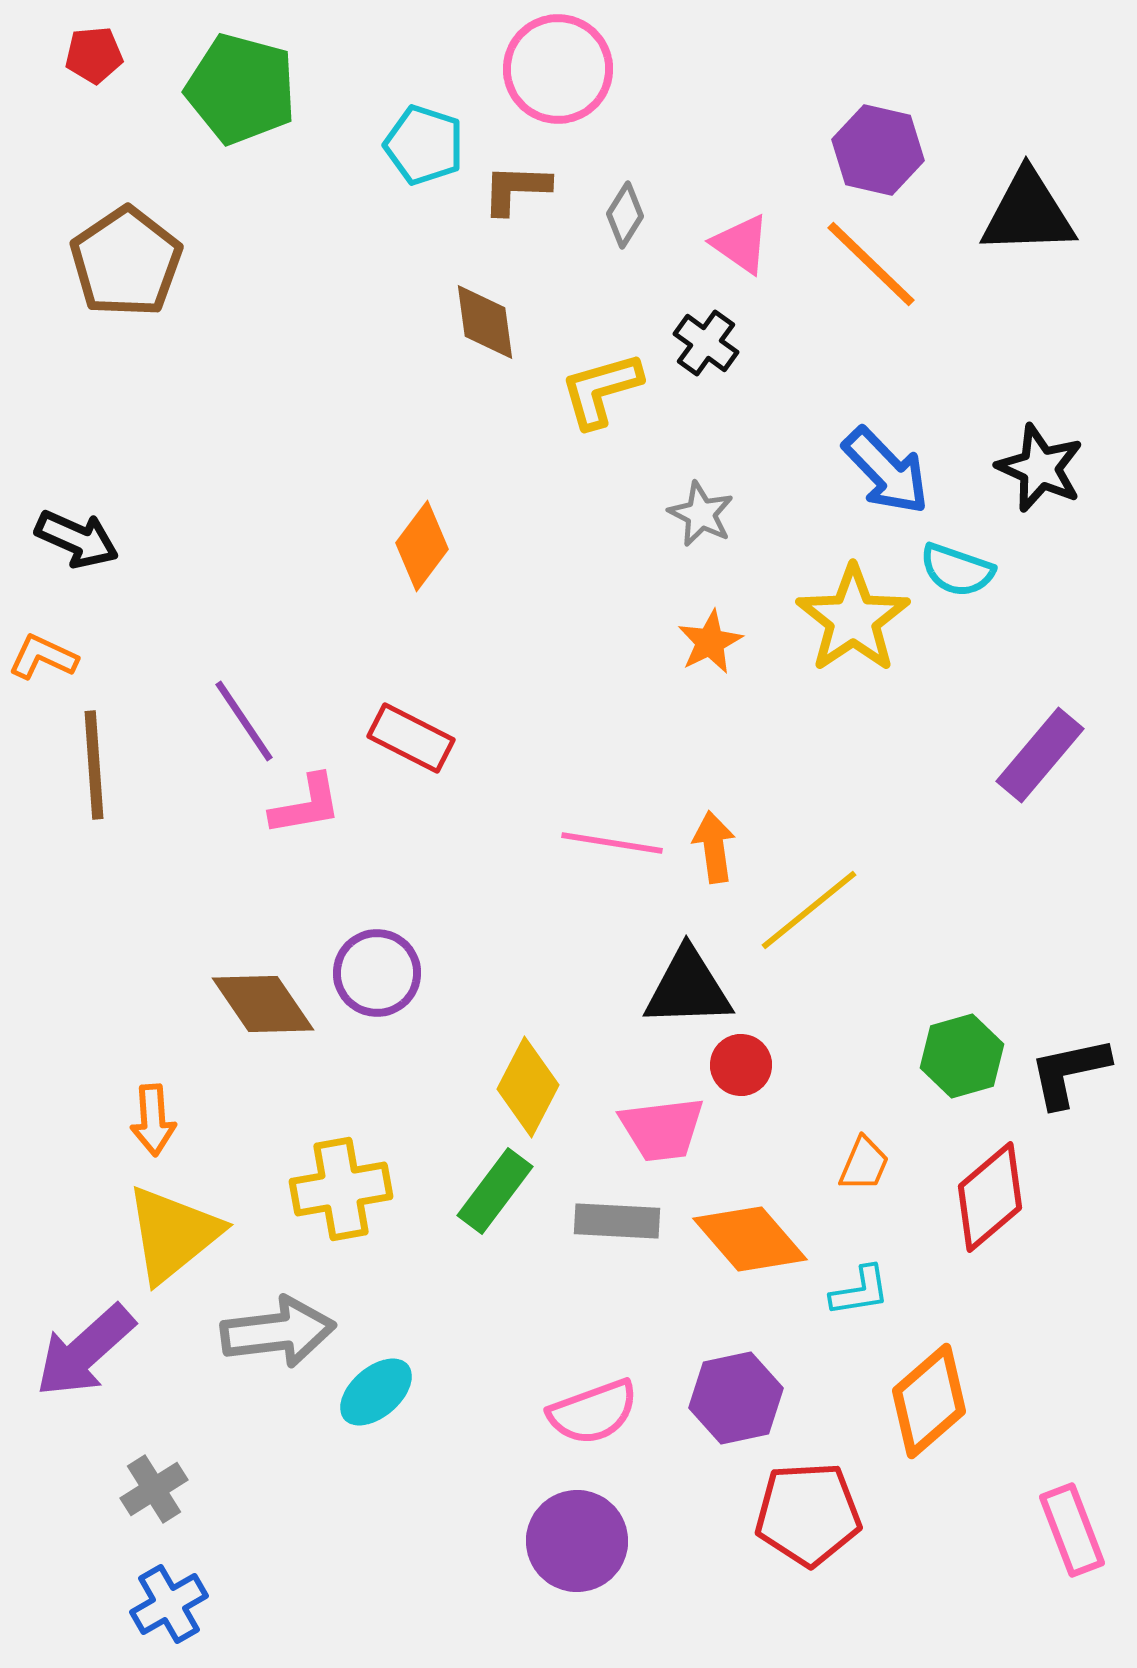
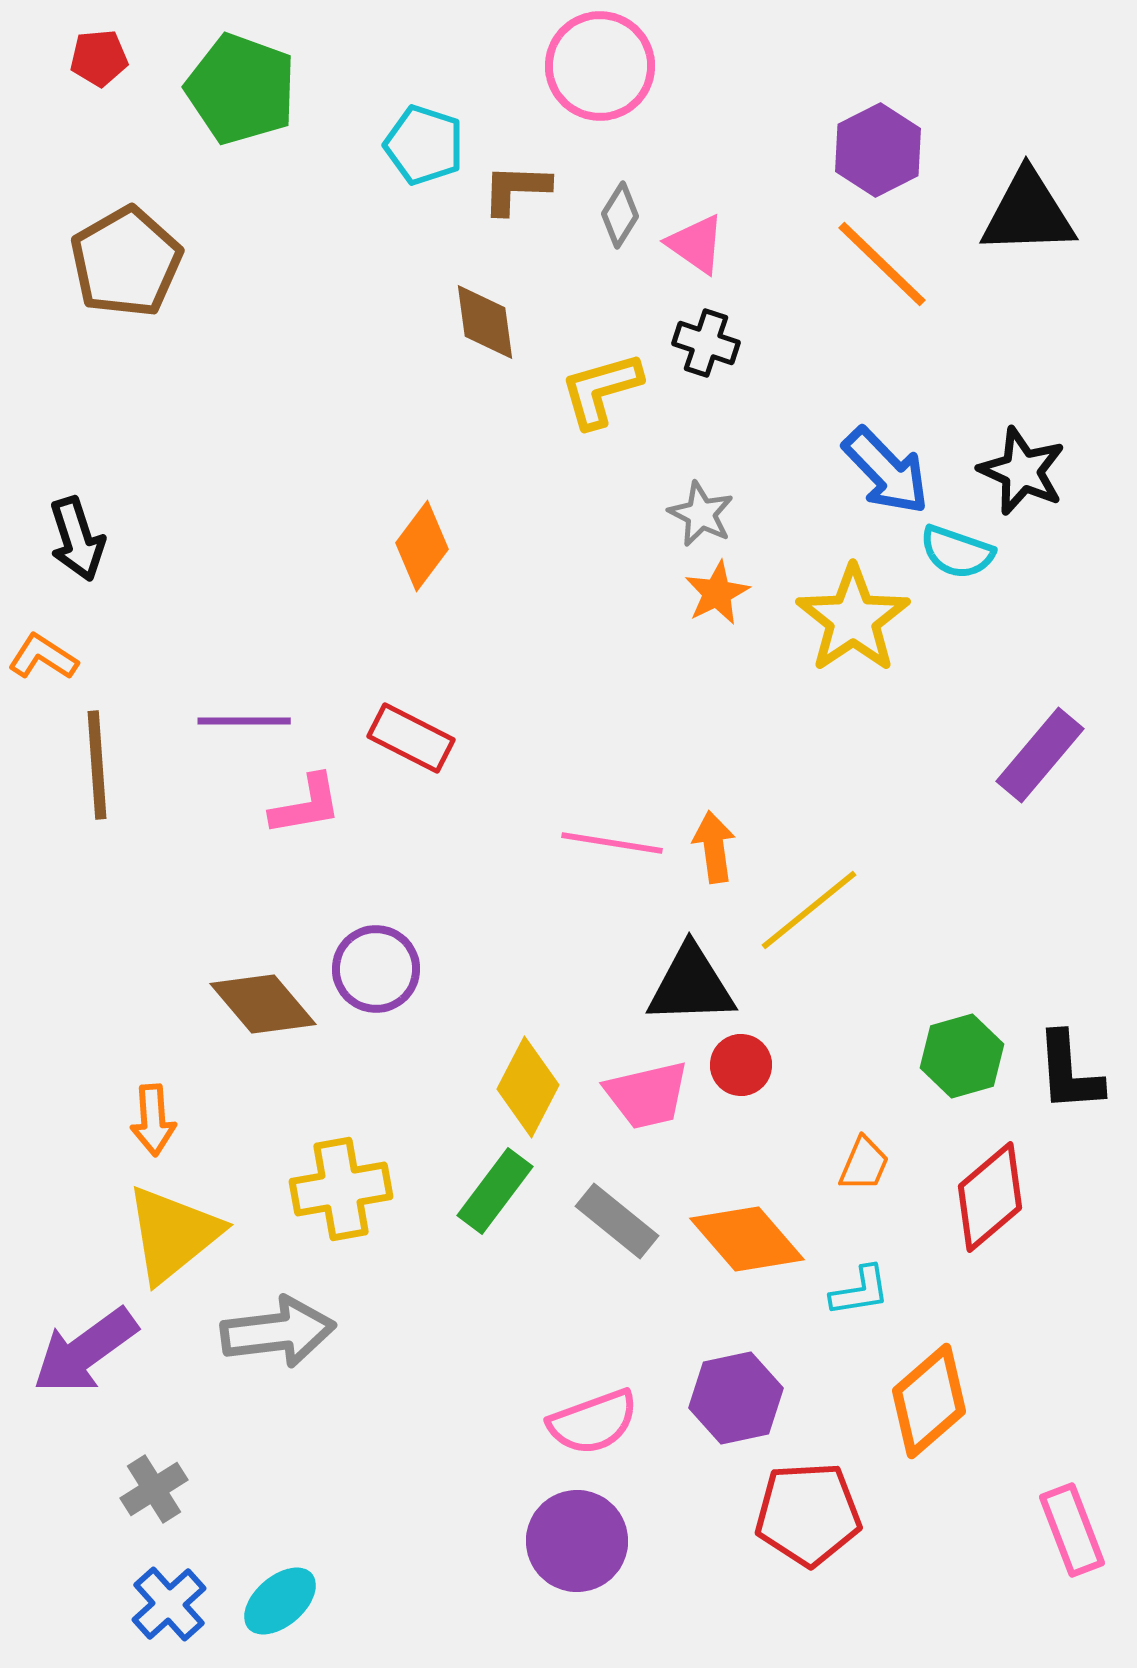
red pentagon at (94, 55): moved 5 px right, 3 px down
pink circle at (558, 69): moved 42 px right, 3 px up
green pentagon at (241, 89): rotated 5 degrees clockwise
purple hexagon at (878, 150): rotated 20 degrees clockwise
gray diamond at (625, 215): moved 5 px left
pink triangle at (741, 244): moved 45 px left
brown pentagon at (126, 262): rotated 4 degrees clockwise
orange line at (871, 264): moved 11 px right
black cross at (706, 343): rotated 18 degrees counterclockwise
black star at (1040, 468): moved 18 px left, 3 px down
black arrow at (77, 539): rotated 48 degrees clockwise
cyan semicircle at (957, 570): moved 18 px up
orange star at (710, 642): moved 7 px right, 49 px up
orange L-shape at (43, 657): rotated 8 degrees clockwise
purple line at (244, 721): rotated 56 degrees counterclockwise
brown line at (94, 765): moved 3 px right
purple circle at (377, 973): moved 1 px left, 4 px up
black triangle at (688, 988): moved 3 px right, 3 px up
brown diamond at (263, 1004): rotated 6 degrees counterclockwise
black L-shape at (1069, 1072): rotated 82 degrees counterclockwise
pink trapezoid at (662, 1129): moved 15 px left, 34 px up; rotated 6 degrees counterclockwise
gray rectangle at (617, 1221): rotated 36 degrees clockwise
orange diamond at (750, 1239): moved 3 px left
purple arrow at (85, 1351): rotated 6 degrees clockwise
cyan ellipse at (376, 1392): moved 96 px left, 209 px down
pink semicircle at (593, 1412): moved 10 px down
blue cross at (169, 1604): rotated 12 degrees counterclockwise
